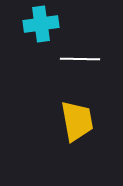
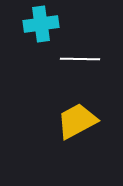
yellow trapezoid: rotated 108 degrees counterclockwise
